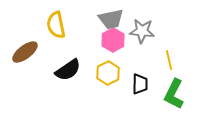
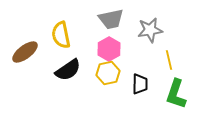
yellow semicircle: moved 5 px right, 10 px down
gray star: moved 8 px right, 1 px up; rotated 15 degrees counterclockwise
pink hexagon: moved 4 px left, 9 px down
yellow hexagon: rotated 15 degrees clockwise
green L-shape: moved 2 px right; rotated 8 degrees counterclockwise
